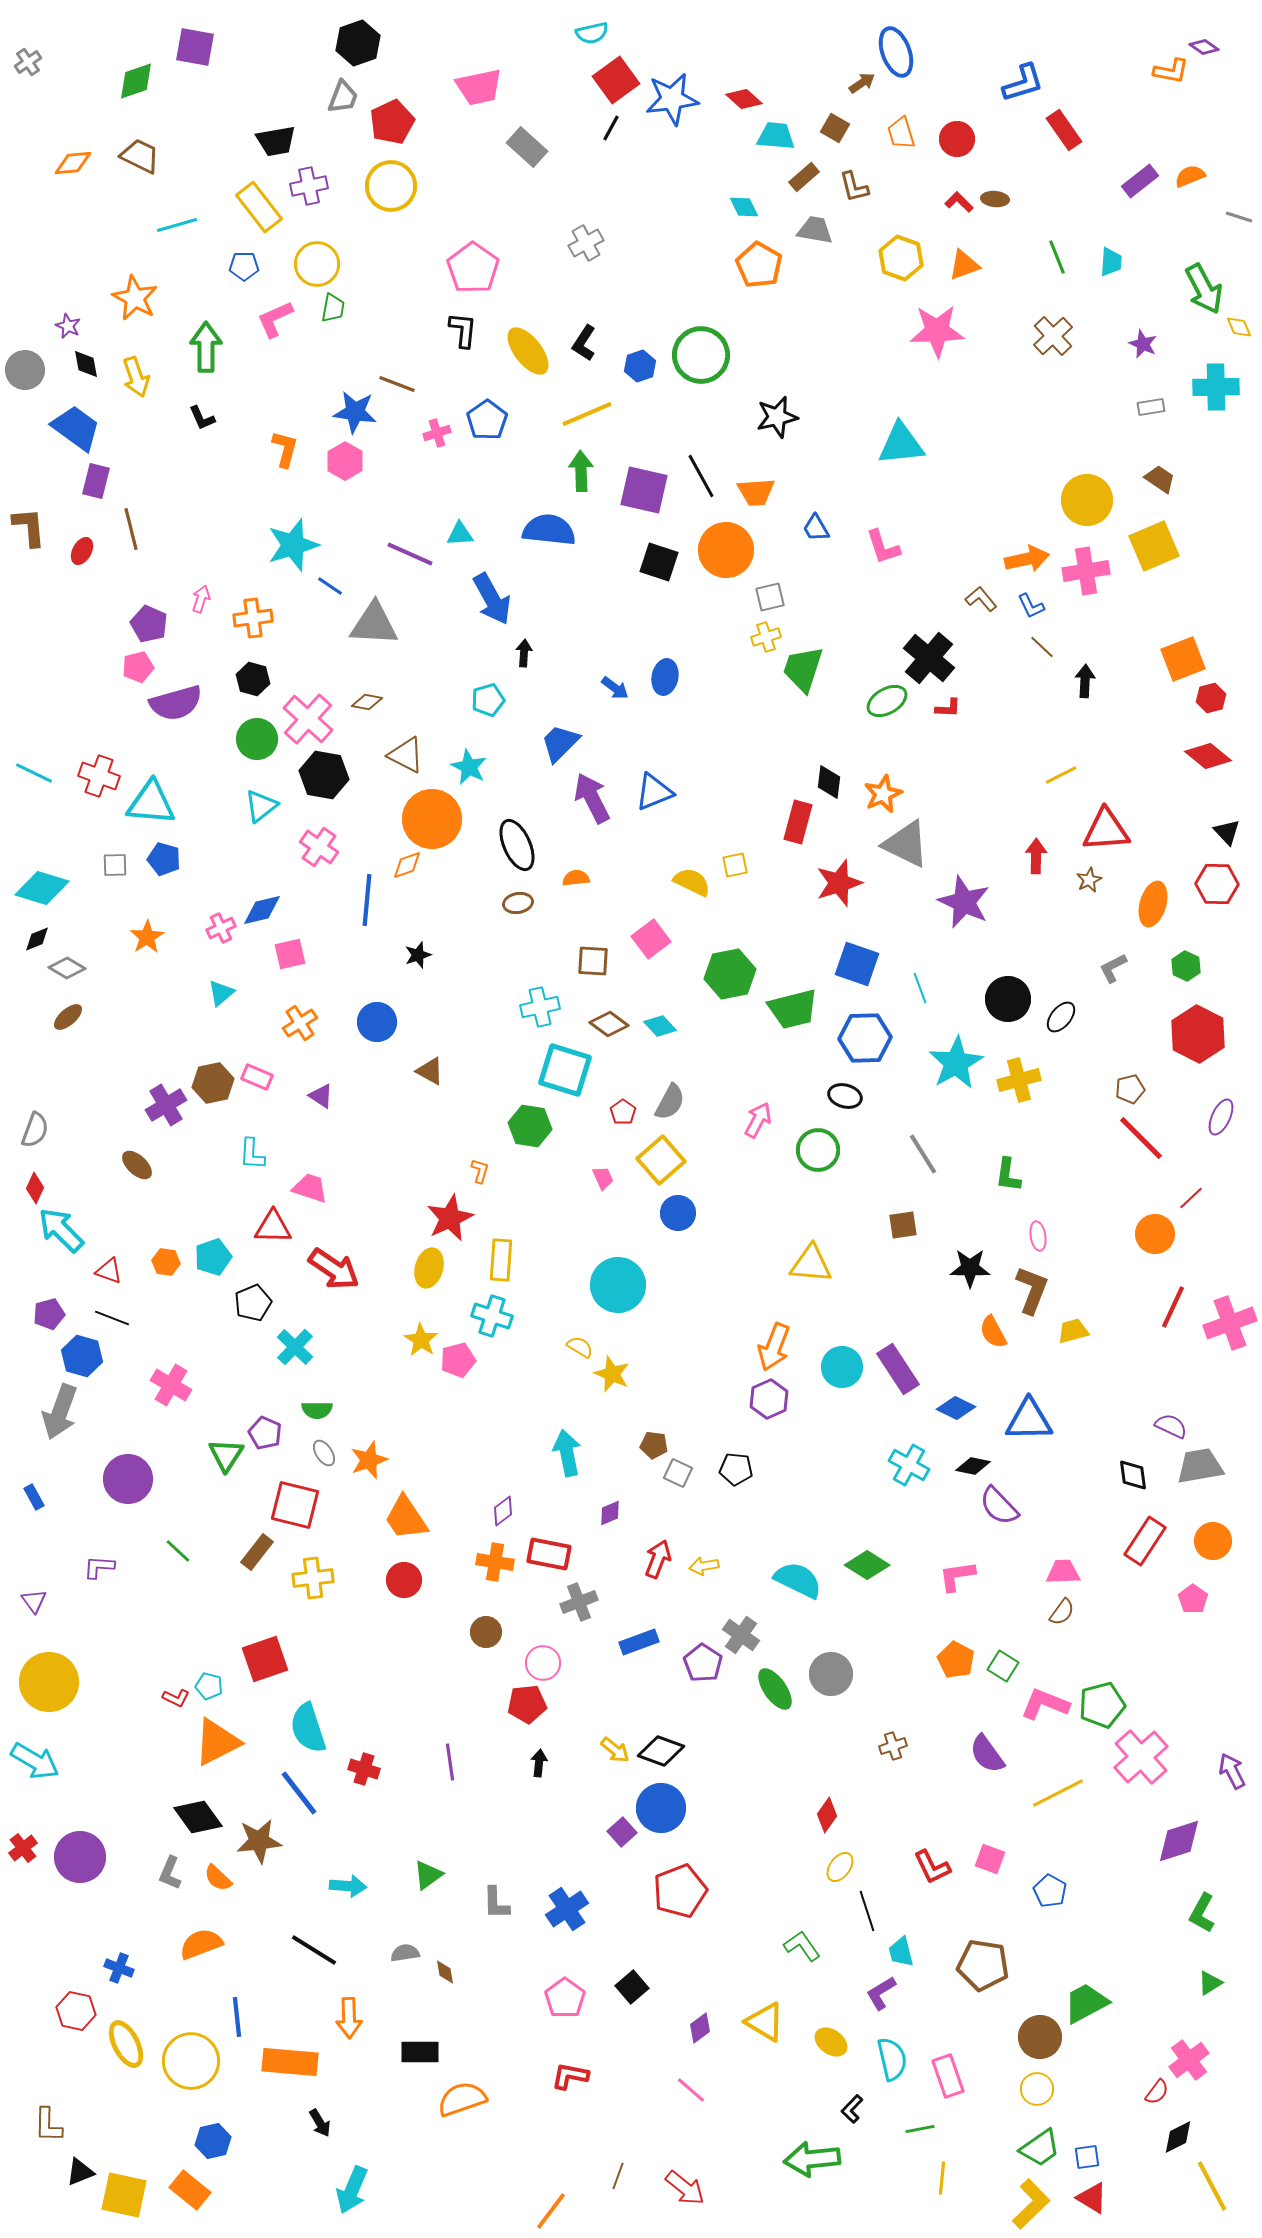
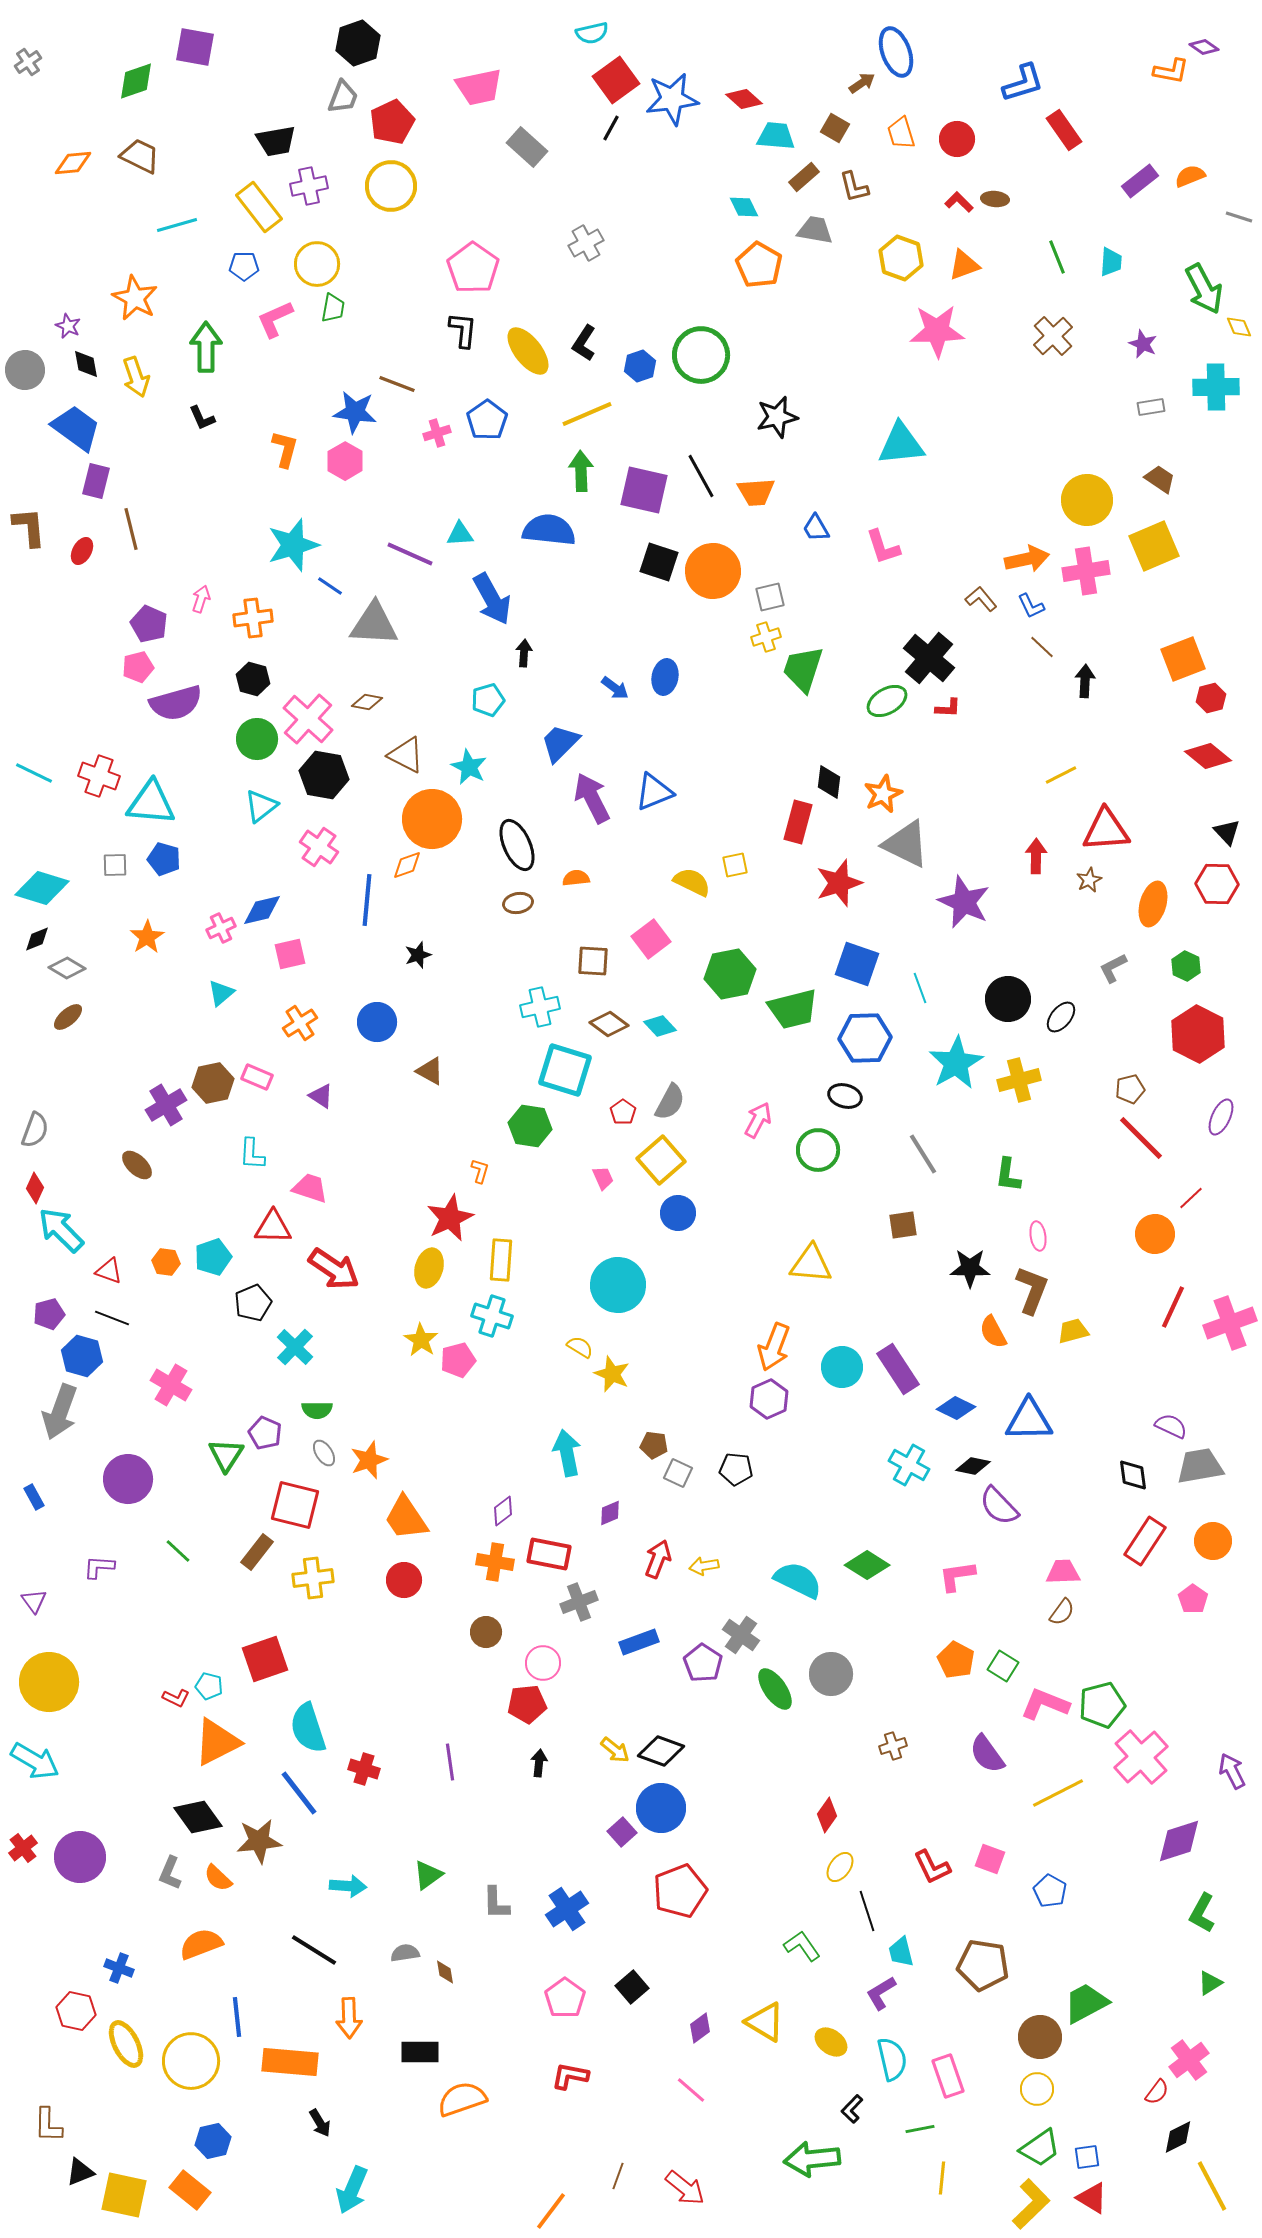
orange circle at (726, 550): moved 13 px left, 21 px down
